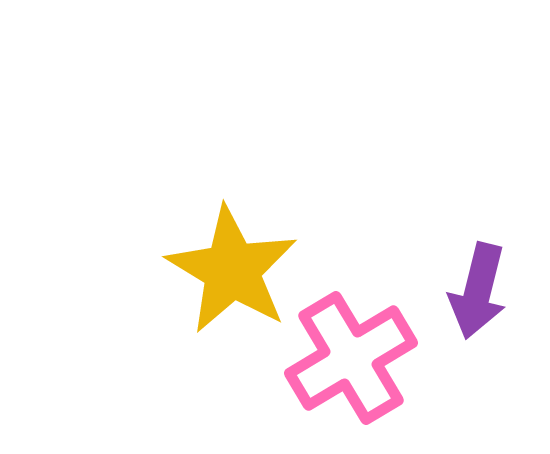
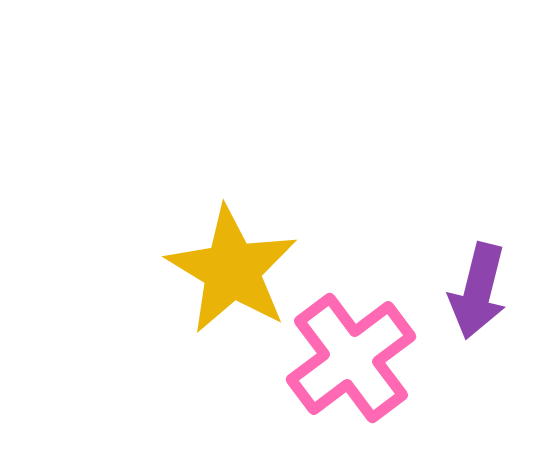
pink cross: rotated 6 degrees counterclockwise
